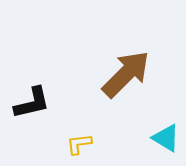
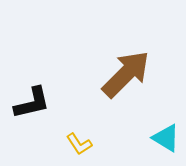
yellow L-shape: rotated 116 degrees counterclockwise
